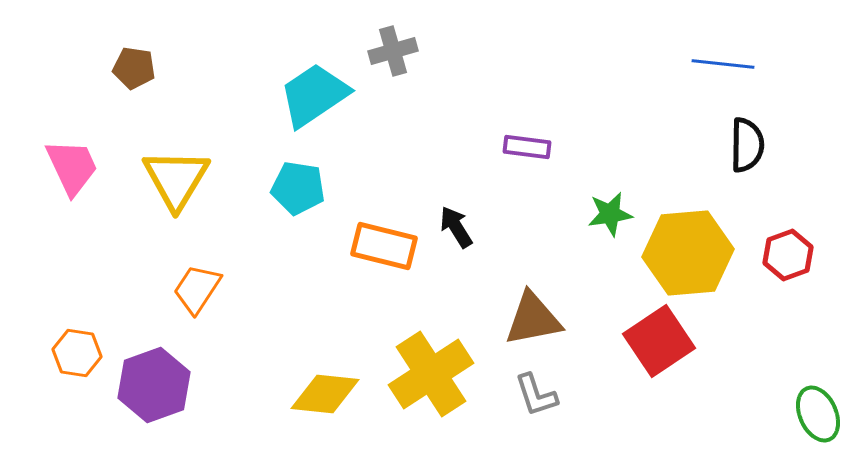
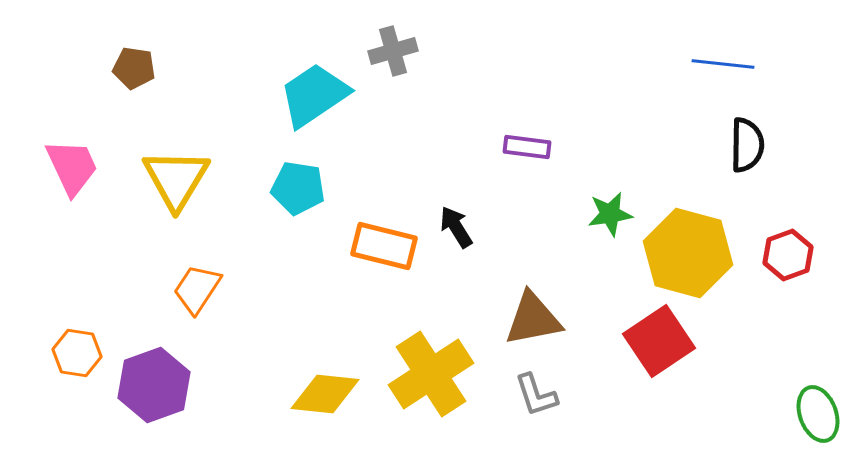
yellow hexagon: rotated 20 degrees clockwise
green ellipse: rotated 4 degrees clockwise
